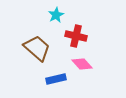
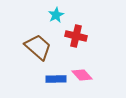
brown trapezoid: moved 1 px right, 1 px up
pink diamond: moved 11 px down
blue rectangle: rotated 12 degrees clockwise
